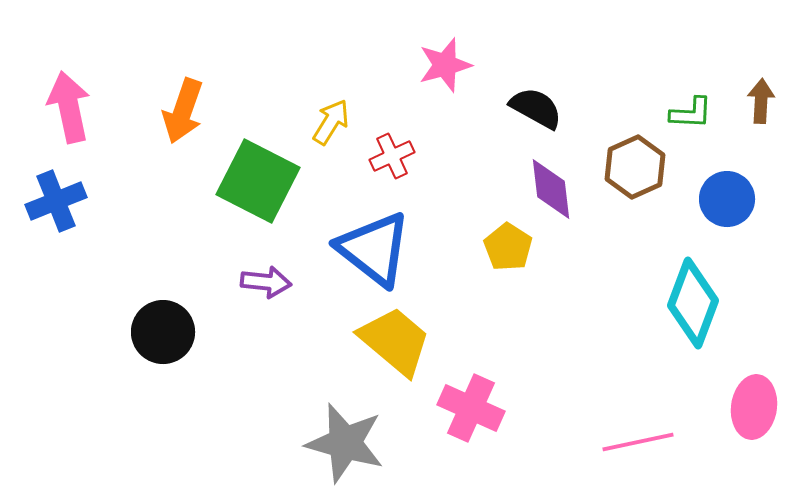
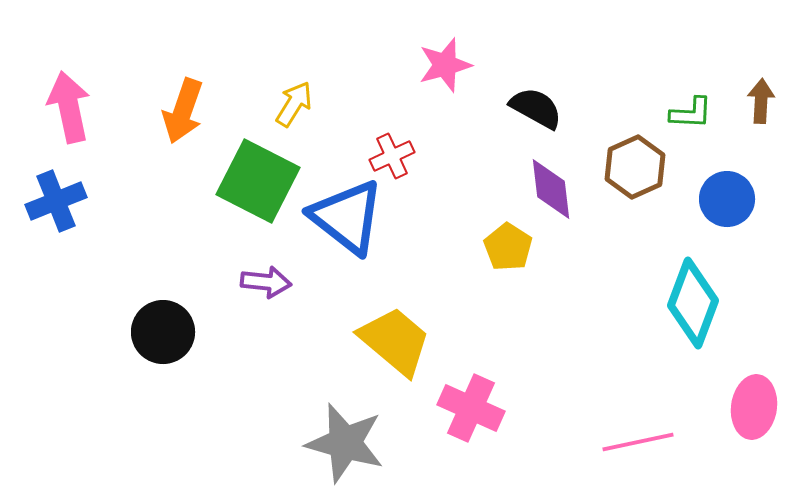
yellow arrow: moved 37 px left, 18 px up
blue triangle: moved 27 px left, 32 px up
